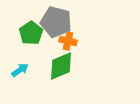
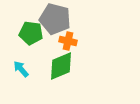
gray pentagon: moved 1 px left, 3 px up
green pentagon: rotated 30 degrees counterclockwise
cyan arrow: moved 1 px right, 1 px up; rotated 96 degrees counterclockwise
